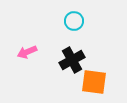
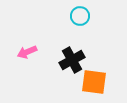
cyan circle: moved 6 px right, 5 px up
